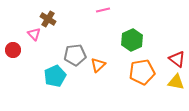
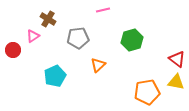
pink triangle: moved 1 px left, 2 px down; rotated 40 degrees clockwise
green hexagon: rotated 10 degrees clockwise
gray pentagon: moved 3 px right, 17 px up
orange pentagon: moved 5 px right, 20 px down
